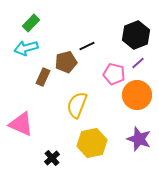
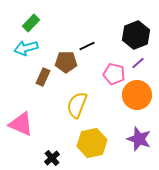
brown pentagon: rotated 15 degrees clockwise
